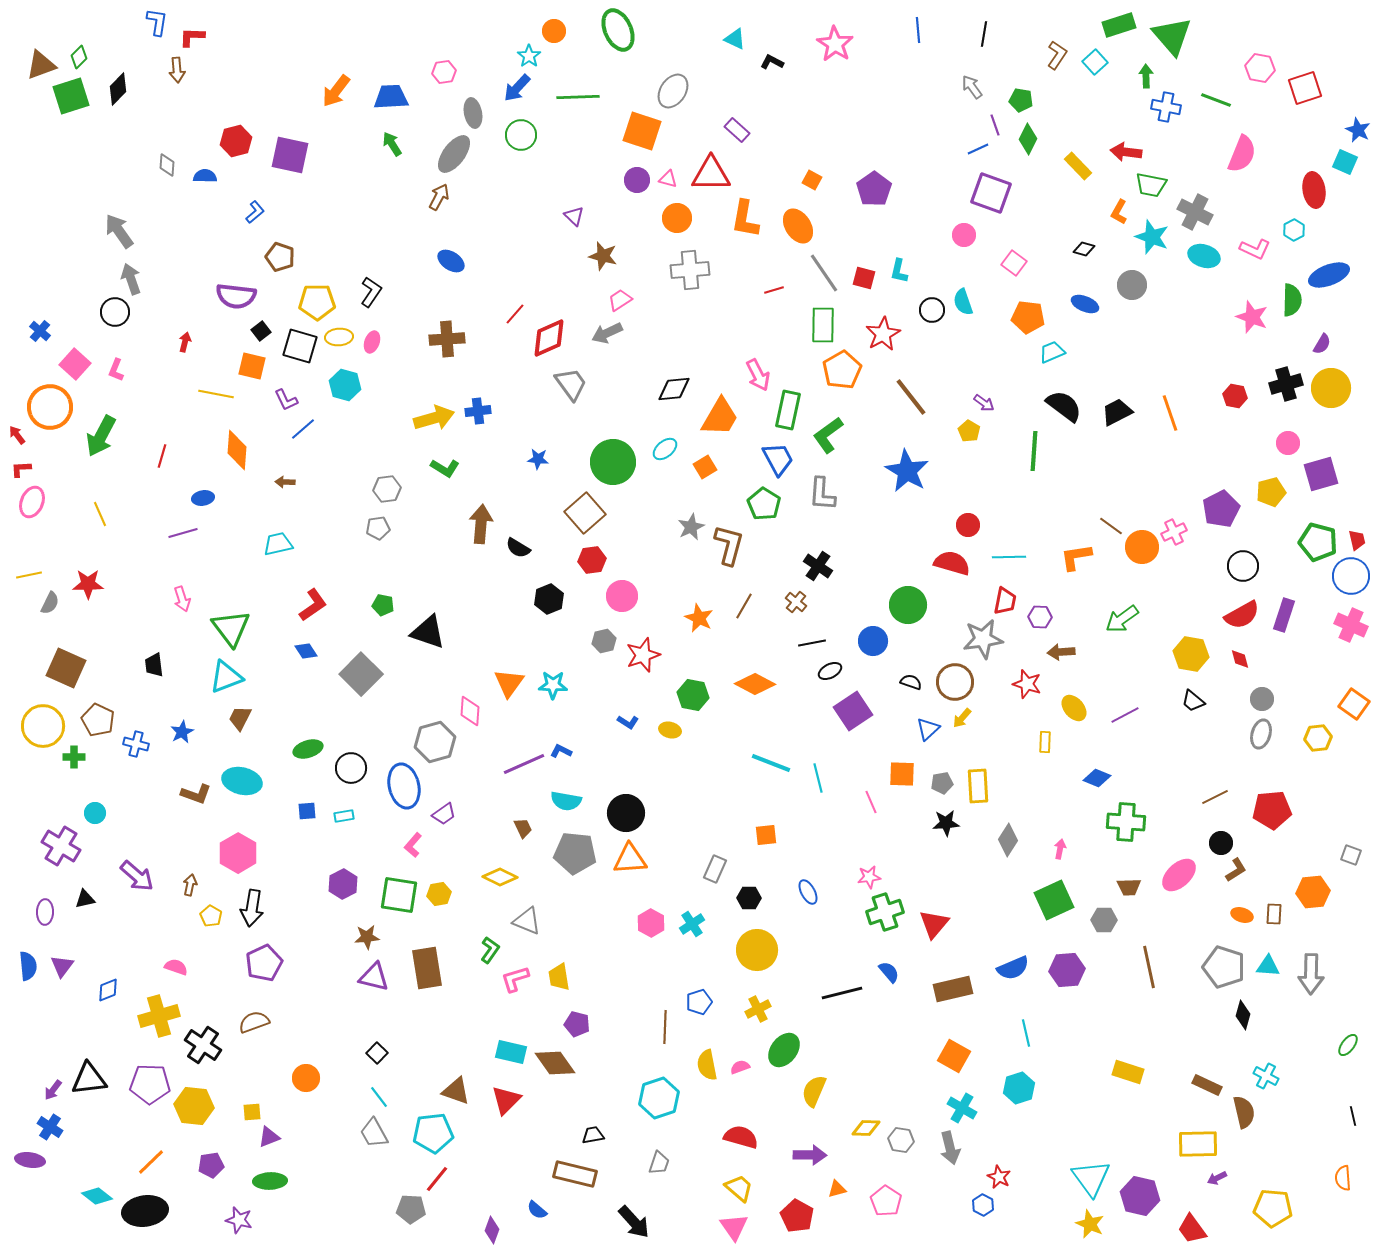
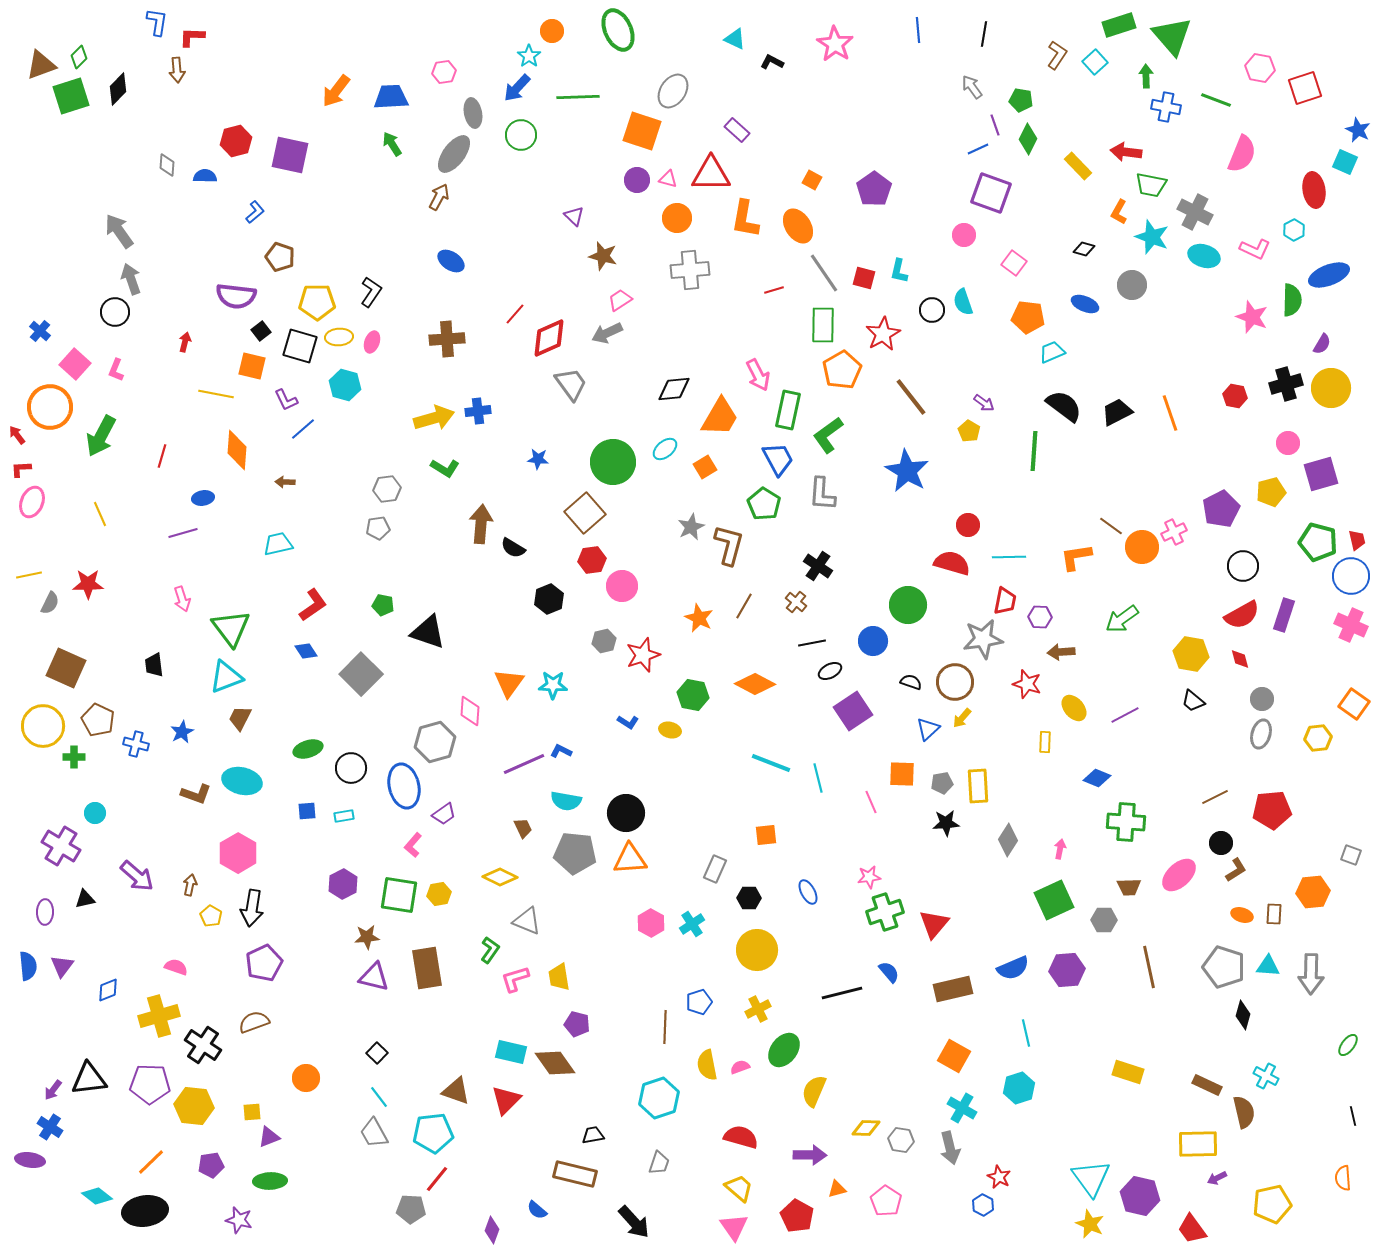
orange circle at (554, 31): moved 2 px left
black semicircle at (518, 548): moved 5 px left
pink circle at (622, 596): moved 10 px up
yellow pentagon at (1273, 1208): moved 1 px left, 4 px up; rotated 18 degrees counterclockwise
